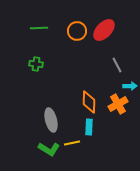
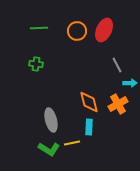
red ellipse: rotated 20 degrees counterclockwise
cyan arrow: moved 3 px up
orange diamond: rotated 15 degrees counterclockwise
